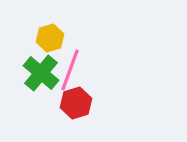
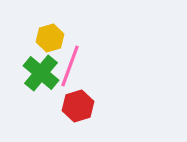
pink line: moved 4 px up
red hexagon: moved 2 px right, 3 px down
